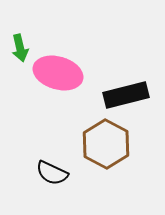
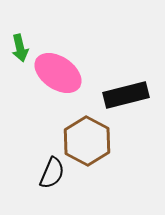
pink ellipse: rotated 18 degrees clockwise
brown hexagon: moved 19 px left, 3 px up
black semicircle: rotated 92 degrees counterclockwise
